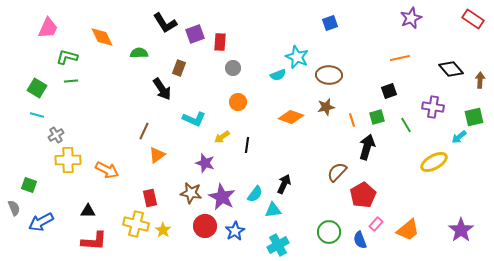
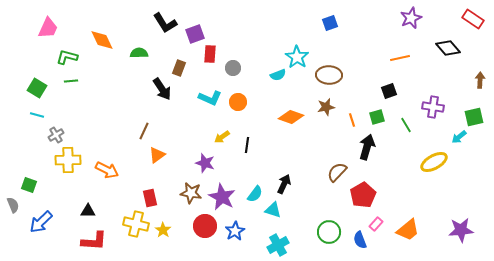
orange diamond at (102, 37): moved 3 px down
red rectangle at (220, 42): moved 10 px left, 12 px down
cyan star at (297, 57): rotated 10 degrees clockwise
black diamond at (451, 69): moved 3 px left, 21 px up
cyan L-shape at (194, 119): moved 16 px right, 21 px up
gray semicircle at (14, 208): moved 1 px left, 3 px up
cyan triangle at (273, 210): rotated 24 degrees clockwise
blue arrow at (41, 222): rotated 15 degrees counterclockwise
purple star at (461, 230): rotated 30 degrees clockwise
